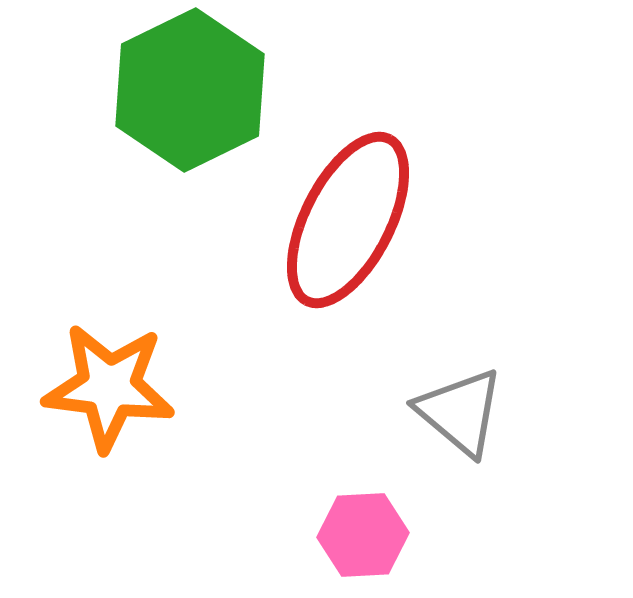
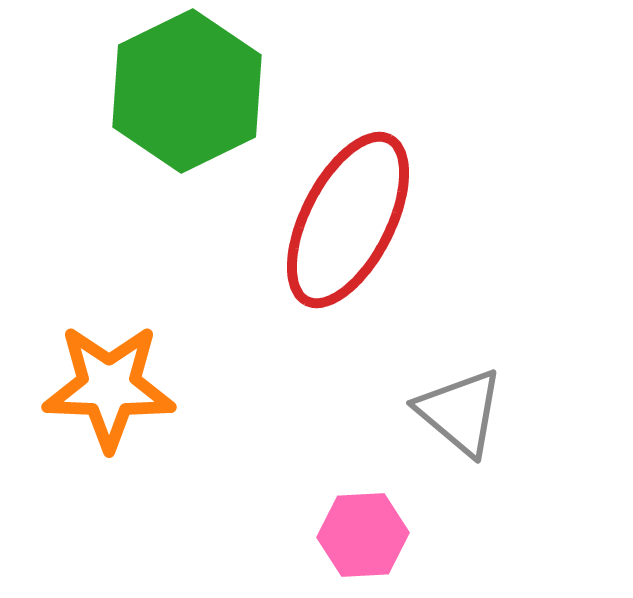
green hexagon: moved 3 px left, 1 px down
orange star: rotated 5 degrees counterclockwise
